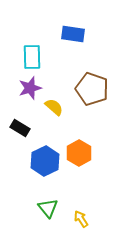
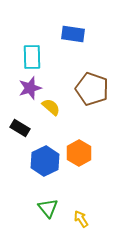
yellow semicircle: moved 3 px left
